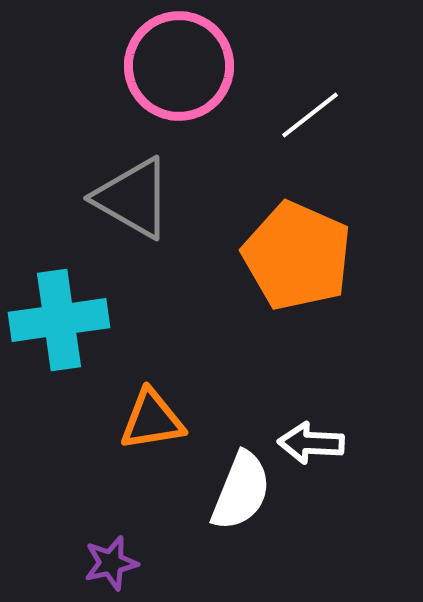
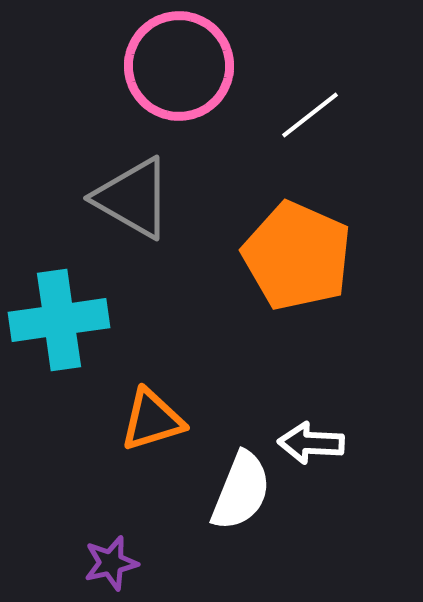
orange triangle: rotated 8 degrees counterclockwise
